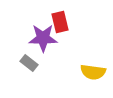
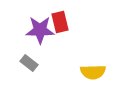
purple star: moved 3 px left, 8 px up
yellow semicircle: rotated 10 degrees counterclockwise
